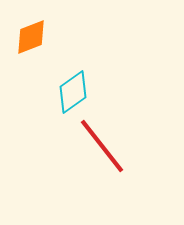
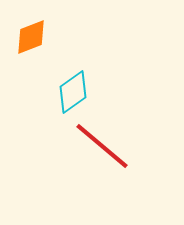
red line: rotated 12 degrees counterclockwise
